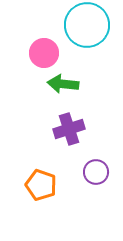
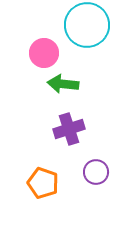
orange pentagon: moved 2 px right, 2 px up
